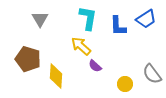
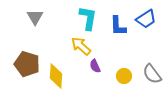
gray triangle: moved 5 px left, 2 px up
brown pentagon: moved 1 px left, 5 px down
purple semicircle: rotated 24 degrees clockwise
yellow circle: moved 1 px left, 8 px up
